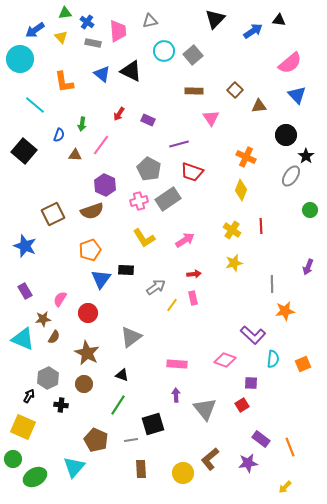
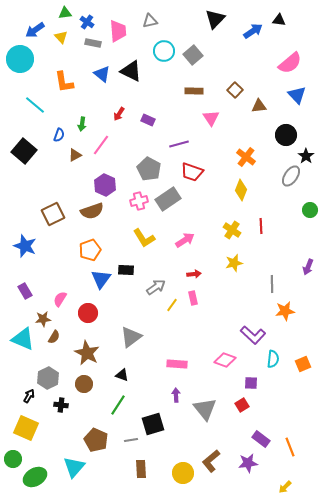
brown triangle at (75, 155): rotated 32 degrees counterclockwise
orange cross at (246, 157): rotated 12 degrees clockwise
yellow square at (23, 427): moved 3 px right, 1 px down
brown L-shape at (210, 459): moved 1 px right, 2 px down
